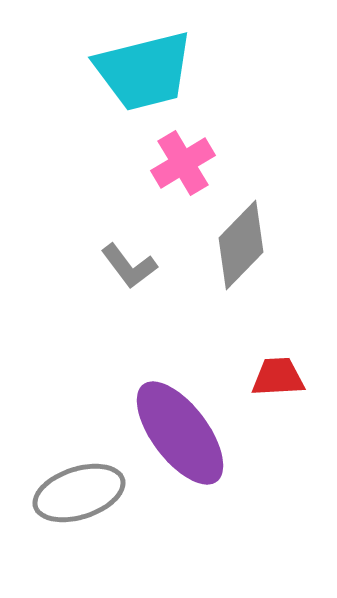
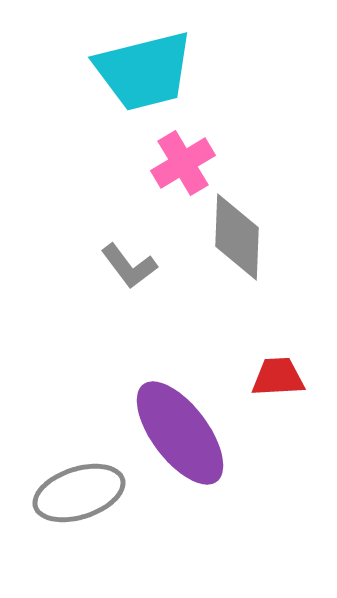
gray diamond: moved 4 px left, 8 px up; rotated 42 degrees counterclockwise
